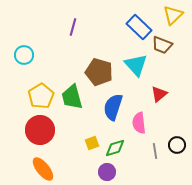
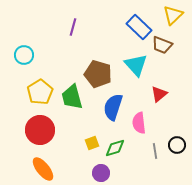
brown pentagon: moved 1 px left, 2 px down
yellow pentagon: moved 1 px left, 4 px up
purple circle: moved 6 px left, 1 px down
